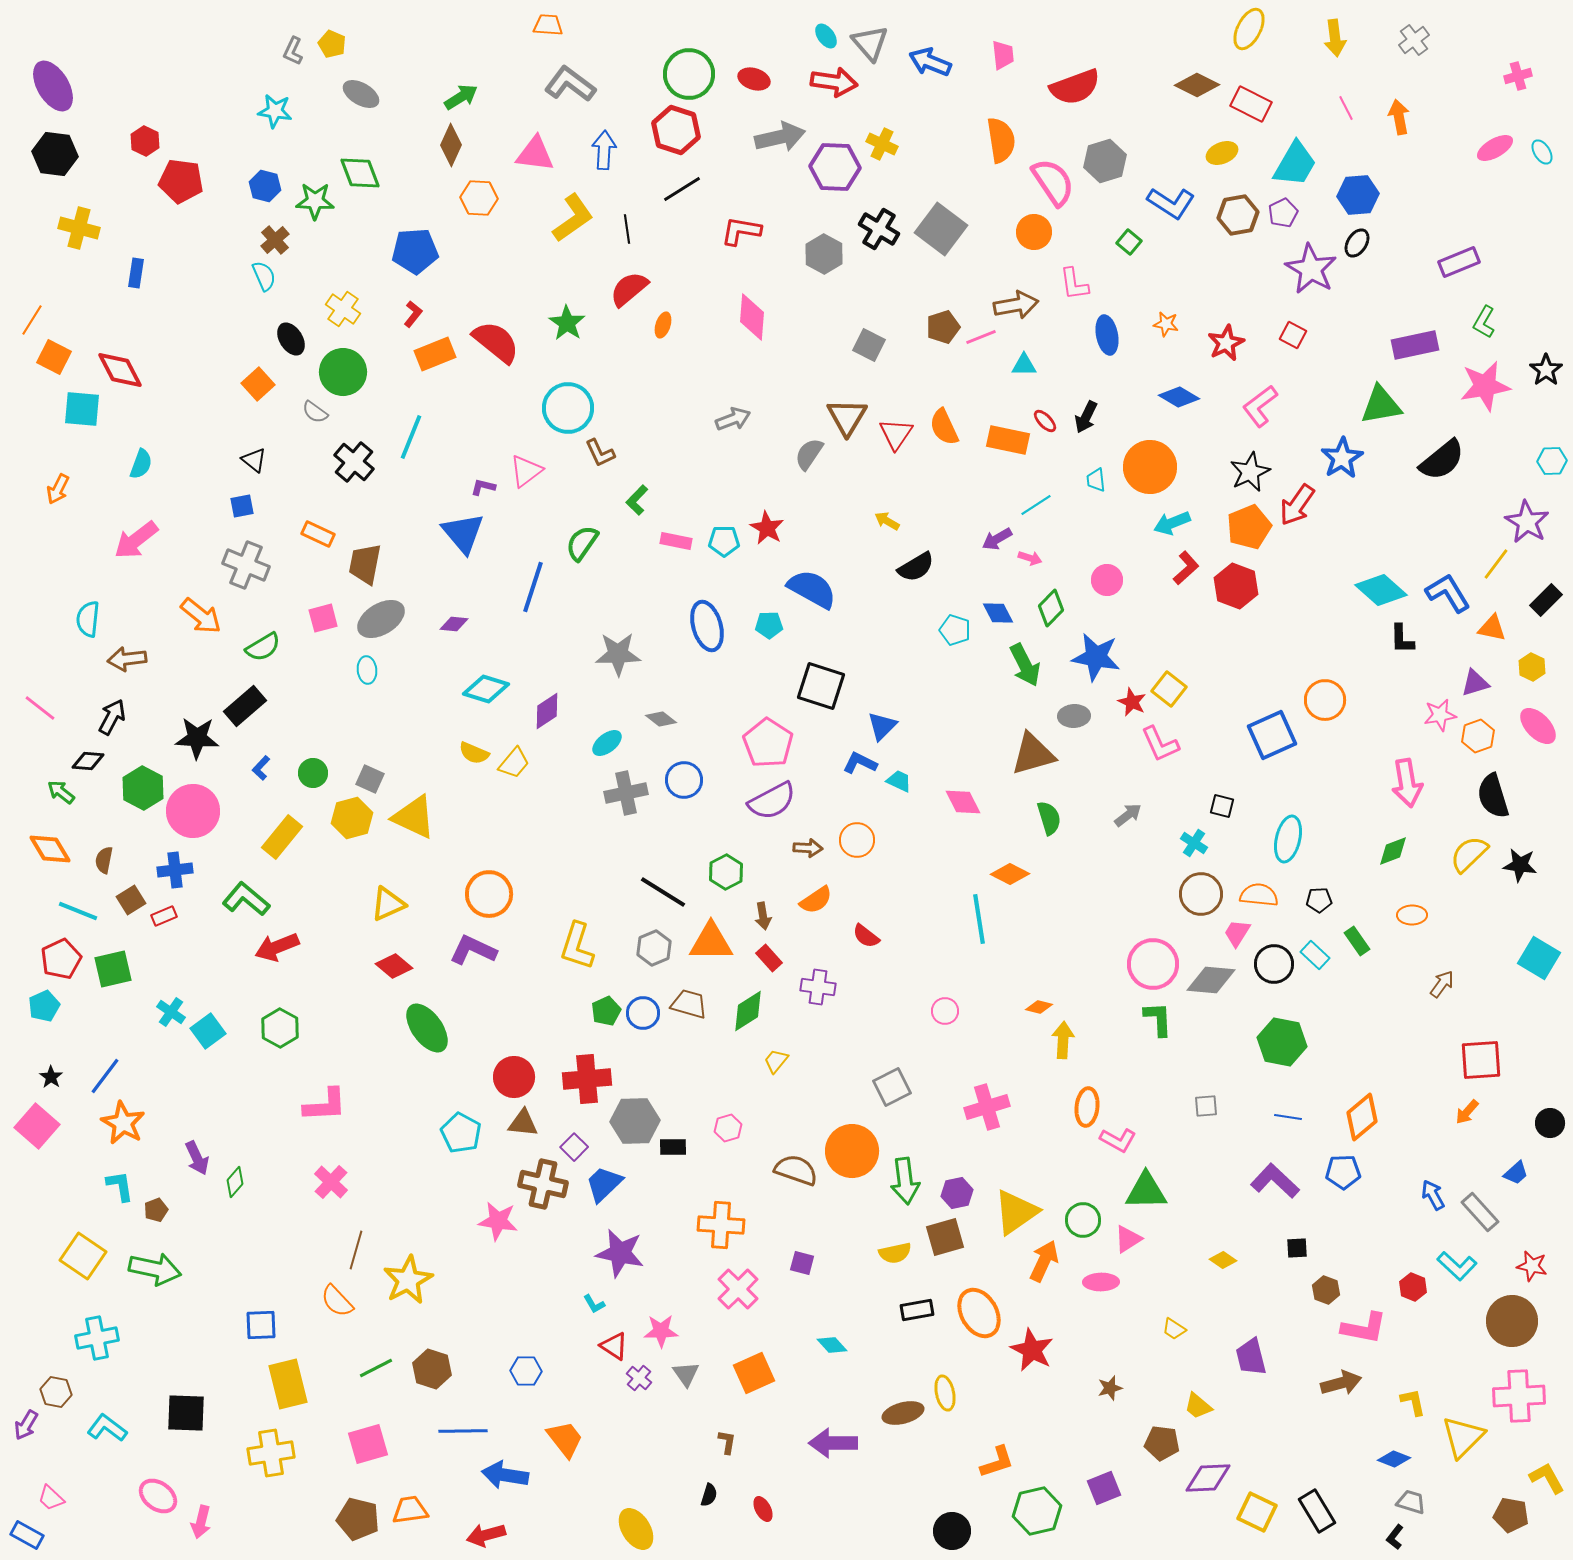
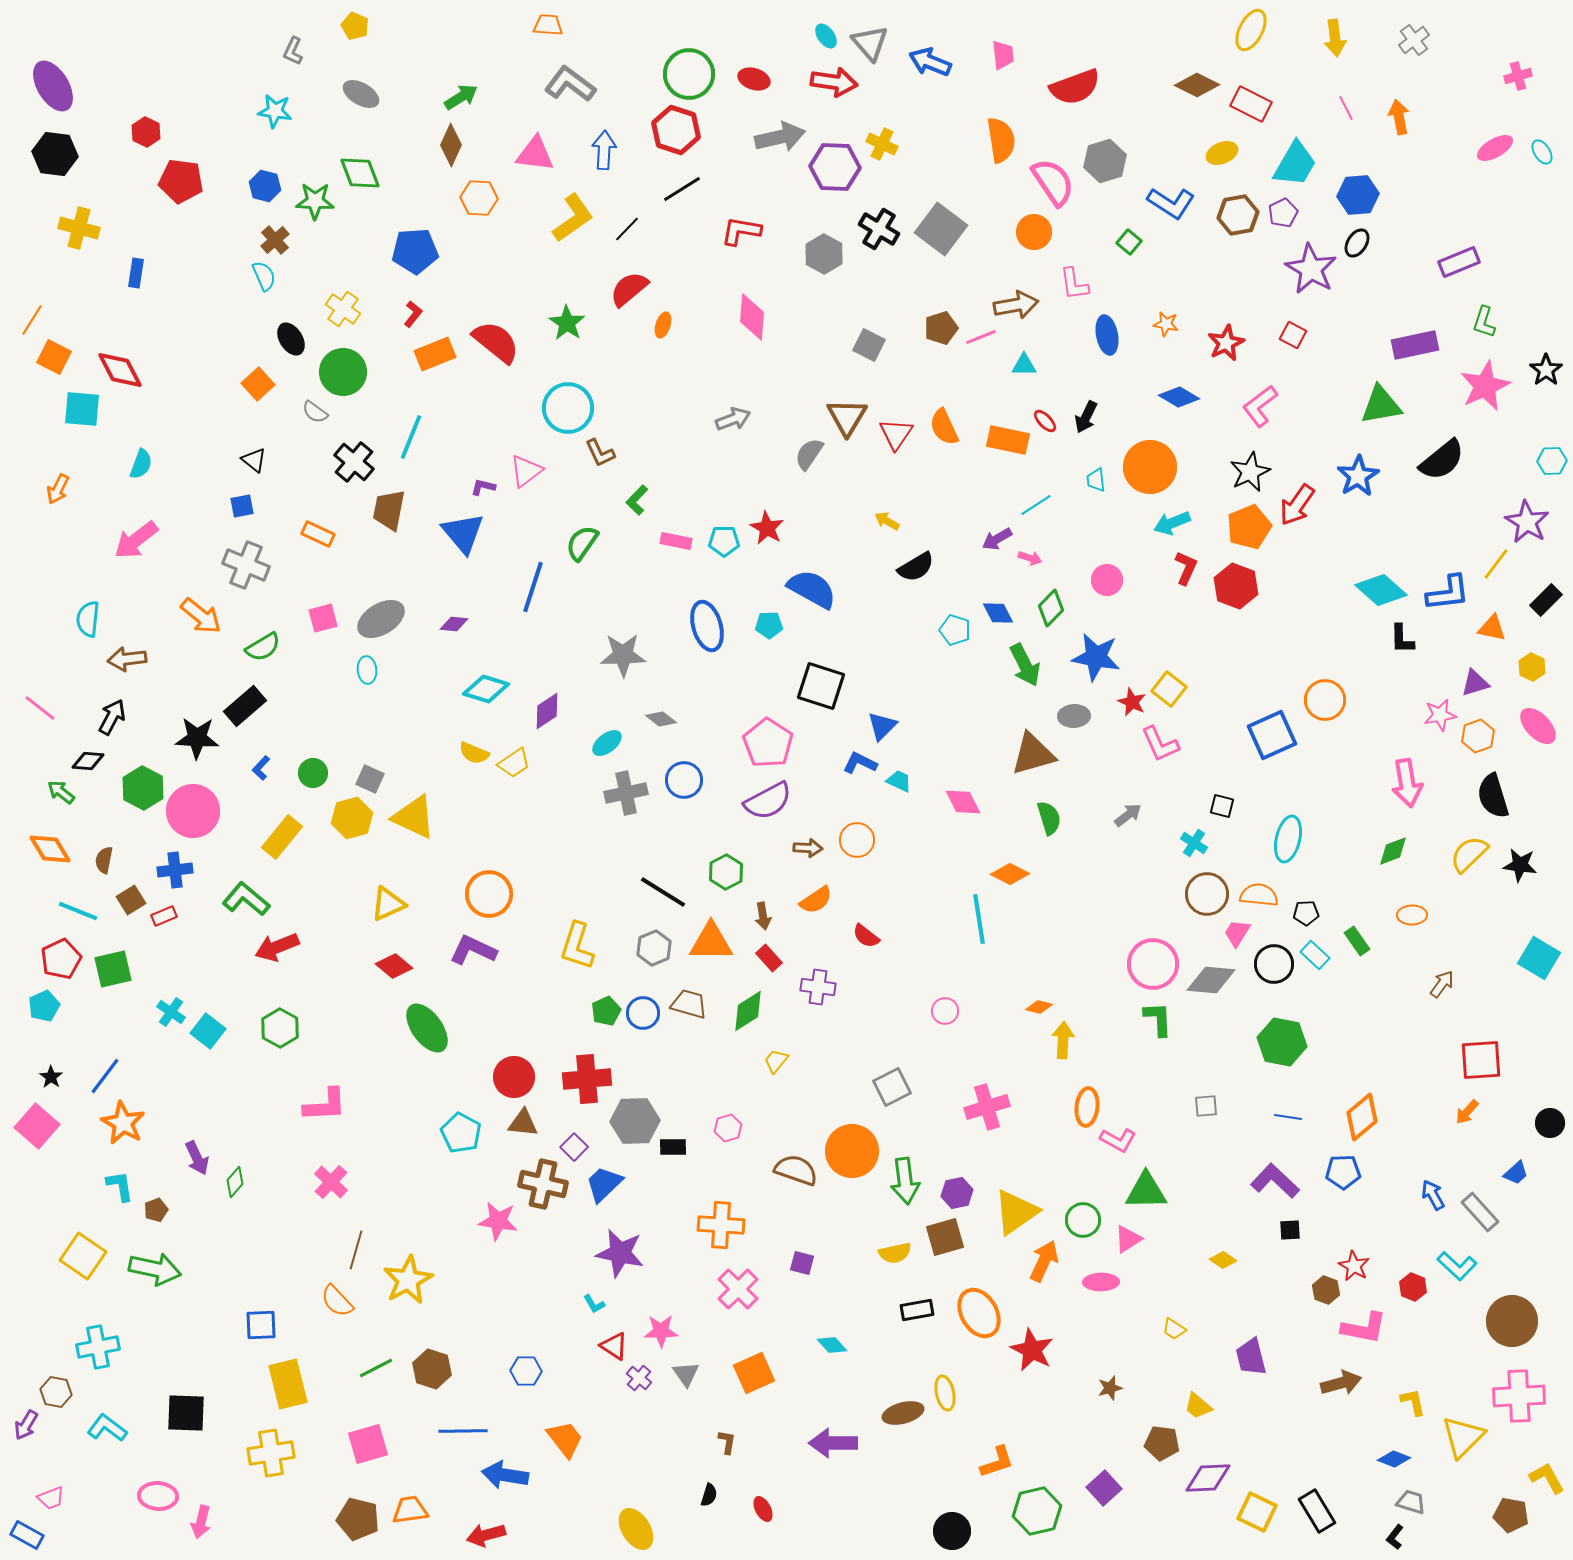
yellow ellipse at (1249, 29): moved 2 px right, 1 px down
yellow pentagon at (332, 44): moved 23 px right, 18 px up
red hexagon at (145, 141): moved 1 px right, 9 px up
black line at (627, 229): rotated 52 degrees clockwise
green L-shape at (1484, 322): rotated 12 degrees counterclockwise
brown pentagon at (943, 327): moved 2 px left, 1 px down
pink star at (1485, 386): rotated 15 degrees counterclockwise
blue star at (1342, 458): moved 16 px right, 18 px down
brown trapezoid at (365, 564): moved 24 px right, 54 px up
red L-shape at (1186, 568): rotated 24 degrees counterclockwise
blue L-shape at (1448, 593): rotated 114 degrees clockwise
gray star at (618, 654): moved 5 px right, 1 px down
yellow trapezoid at (514, 763): rotated 16 degrees clockwise
purple semicircle at (772, 801): moved 4 px left
brown circle at (1201, 894): moved 6 px right
black pentagon at (1319, 900): moved 13 px left, 13 px down
cyan square at (208, 1031): rotated 16 degrees counterclockwise
black square at (1297, 1248): moved 7 px left, 18 px up
red star at (1532, 1266): moved 178 px left; rotated 16 degrees clockwise
cyan cross at (97, 1338): moved 1 px right, 9 px down
purple square at (1104, 1488): rotated 20 degrees counterclockwise
pink ellipse at (158, 1496): rotated 33 degrees counterclockwise
pink trapezoid at (51, 1498): rotated 64 degrees counterclockwise
